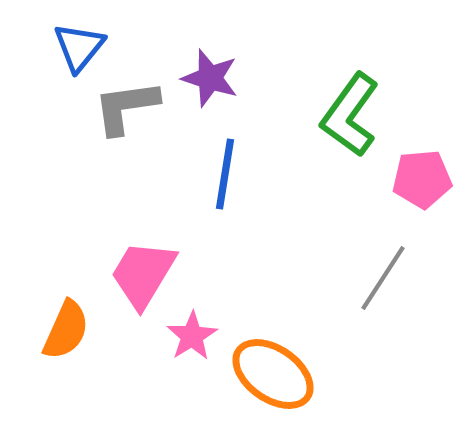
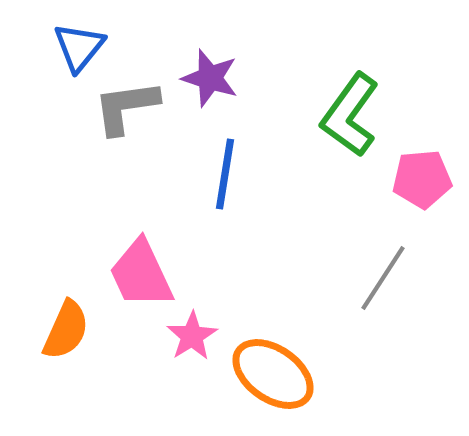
pink trapezoid: moved 2 px left; rotated 56 degrees counterclockwise
